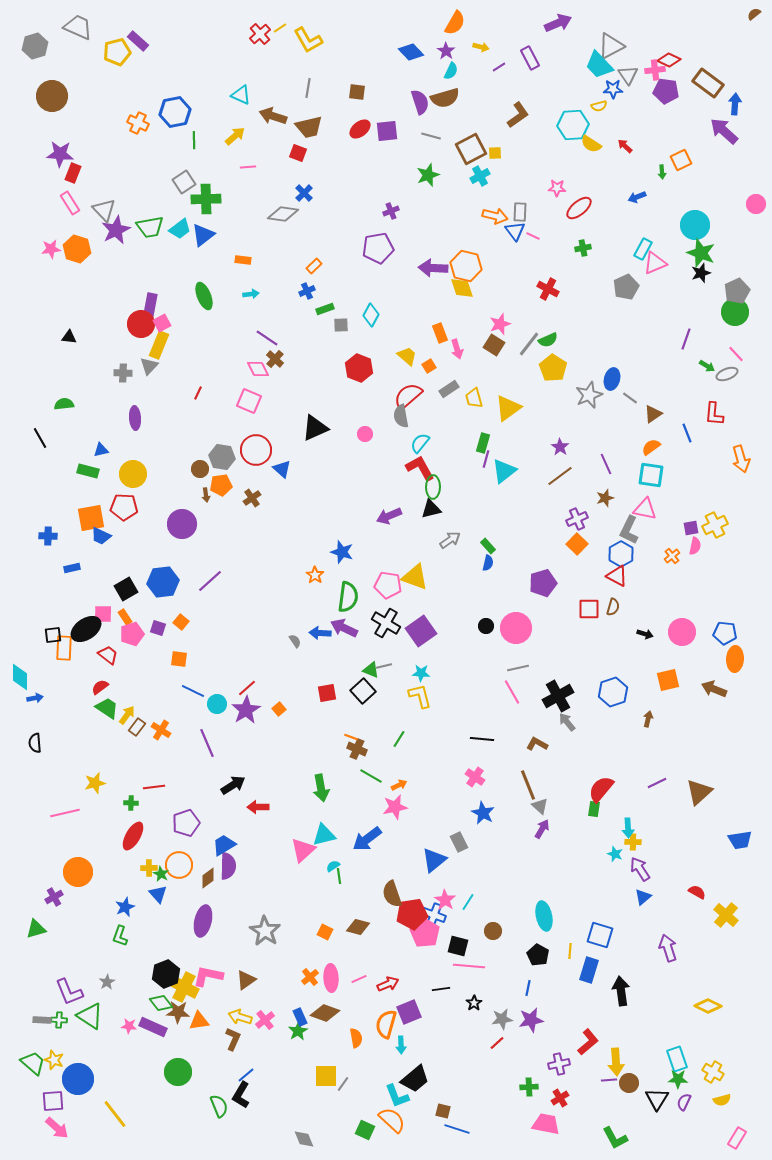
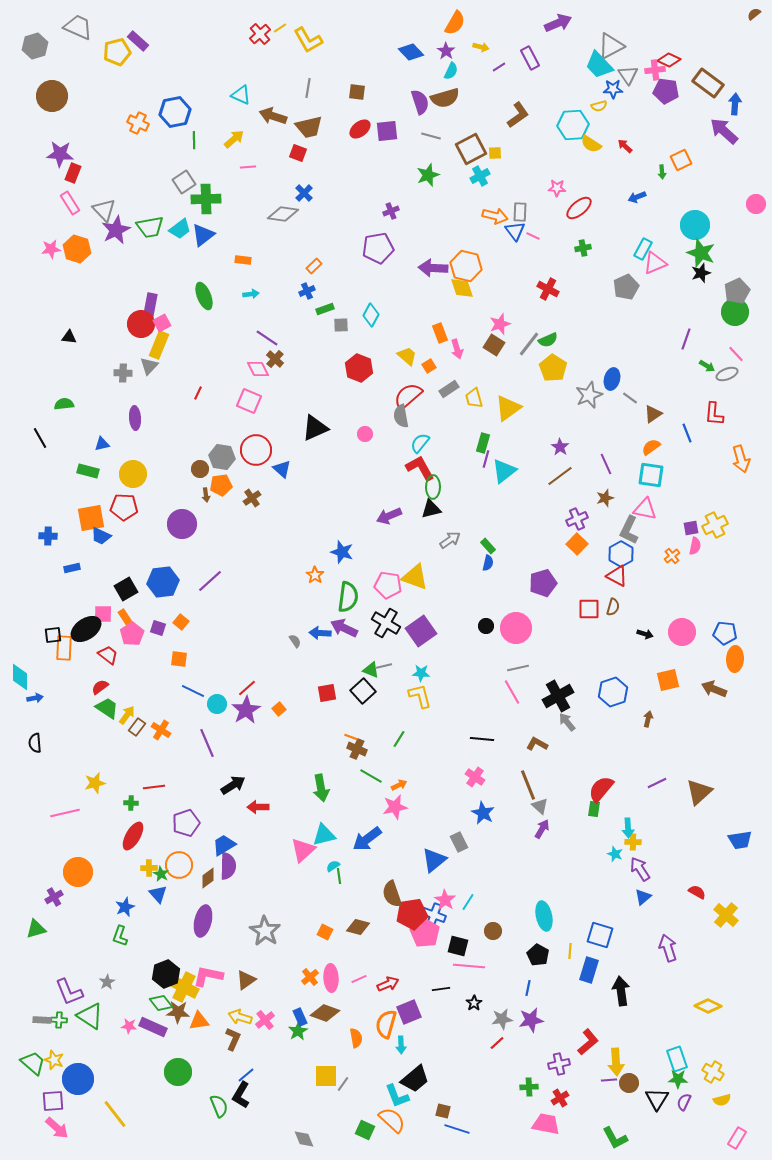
yellow arrow at (235, 136): moved 1 px left, 3 px down
blue triangle at (101, 450): moved 1 px right, 6 px up
pink pentagon at (132, 634): rotated 15 degrees counterclockwise
